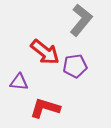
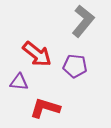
gray L-shape: moved 2 px right, 1 px down
red arrow: moved 8 px left, 2 px down
purple pentagon: rotated 15 degrees clockwise
